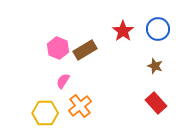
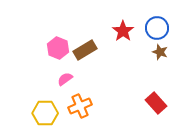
blue circle: moved 1 px left, 1 px up
brown star: moved 5 px right, 14 px up
pink semicircle: moved 2 px right, 2 px up; rotated 21 degrees clockwise
orange cross: rotated 15 degrees clockwise
